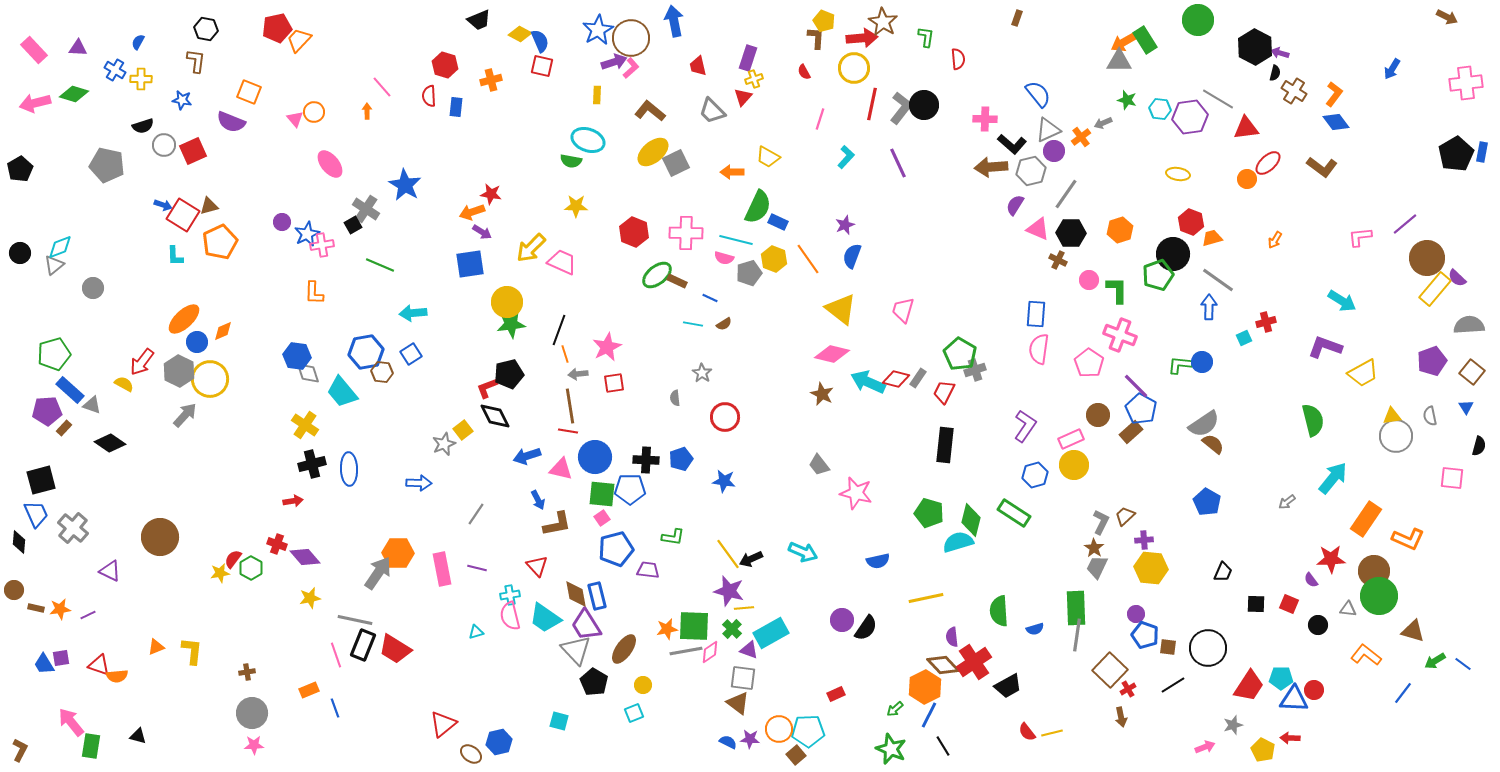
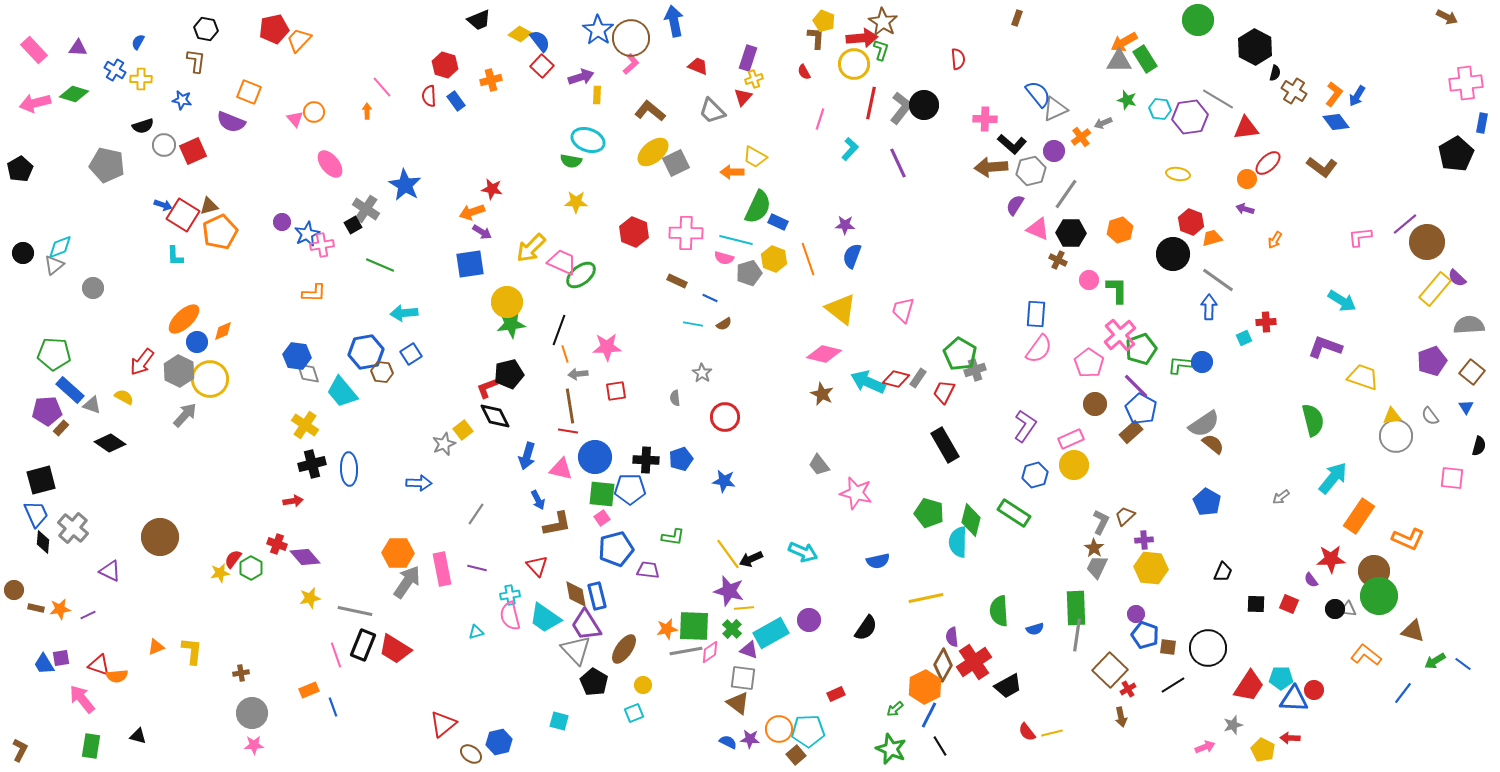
red pentagon at (277, 28): moved 3 px left, 1 px down
blue star at (598, 30): rotated 8 degrees counterclockwise
green L-shape at (926, 37): moved 45 px left, 13 px down; rotated 10 degrees clockwise
green rectangle at (1145, 40): moved 19 px down
blue semicircle at (540, 41): rotated 15 degrees counterclockwise
purple arrow at (1280, 53): moved 35 px left, 156 px down
purple arrow at (614, 62): moved 33 px left, 15 px down
red square at (542, 66): rotated 30 degrees clockwise
red trapezoid at (698, 66): rotated 125 degrees clockwise
pink L-shape at (631, 68): moved 4 px up
yellow circle at (854, 68): moved 4 px up
blue arrow at (1392, 69): moved 35 px left, 27 px down
red line at (872, 104): moved 1 px left, 1 px up
blue rectangle at (456, 107): moved 6 px up; rotated 42 degrees counterclockwise
gray triangle at (1048, 130): moved 7 px right, 21 px up
blue rectangle at (1482, 152): moved 29 px up
yellow trapezoid at (768, 157): moved 13 px left
cyan L-shape at (846, 157): moved 4 px right, 8 px up
red star at (491, 194): moved 1 px right, 5 px up
yellow star at (576, 206): moved 4 px up
purple star at (845, 225): rotated 24 degrees clockwise
orange pentagon at (220, 242): moved 10 px up
black circle at (20, 253): moved 3 px right
brown circle at (1427, 258): moved 16 px up
orange line at (808, 259): rotated 16 degrees clockwise
green ellipse at (657, 275): moved 76 px left
green pentagon at (1158, 275): moved 17 px left, 74 px down
orange L-shape at (314, 293): rotated 90 degrees counterclockwise
cyan arrow at (413, 313): moved 9 px left
red cross at (1266, 322): rotated 12 degrees clockwise
pink cross at (1120, 335): rotated 28 degrees clockwise
pink star at (607, 347): rotated 24 degrees clockwise
pink semicircle at (1039, 349): rotated 152 degrees counterclockwise
green pentagon at (54, 354): rotated 20 degrees clockwise
pink diamond at (832, 354): moved 8 px left
yellow trapezoid at (1363, 373): moved 4 px down; rotated 132 degrees counterclockwise
red square at (614, 383): moved 2 px right, 8 px down
yellow semicircle at (124, 384): moved 13 px down
brown circle at (1098, 415): moved 3 px left, 11 px up
gray semicircle at (1430, 416): rotated 24 degrees counterclockwise
brown rectangle at (64, 428): moved 3 px left
black rectangle at (945, 445): rotated 36 degrees counterclockwise
blue arrow at (527, 456): rotated 56 degrees counterclockwise
gray arrow at (1287, 502): moved 6 px left, 5 px up
orange rectangle at (1366, 519): moved 7 px left, 3 px up
black diamond at (19, 542): moved 24 px right
cyan semicircle at (958, 542): rotated 72 degrees counterclockwise
gray arrow at (378, 573): moved 29 px right, 9 px down
gray line at (355, 620): moved 9 px up
purple circle at (842, 620): moved 33 px left
black circle at (1318, 625): moved 17 px right, 16 px up
brown diamond at (943, 665): rotated 72 degrees clockwise
brown cross at (247, 672): moved 6 px left, 1 px down
blue line at (335, 708): moved 2 px left, 1 px up
pink arrow at (71, 722): moved 11 px right, 23 px up
black line at (943, 746): moved 3 px left
